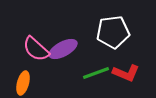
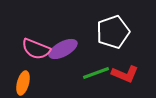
white pentagon: rotated 12 degrees counterclockwise
pink semicircle: rotated 20 degrees counterclockwise
red L-shape: moved 1 px left, 1 px down
